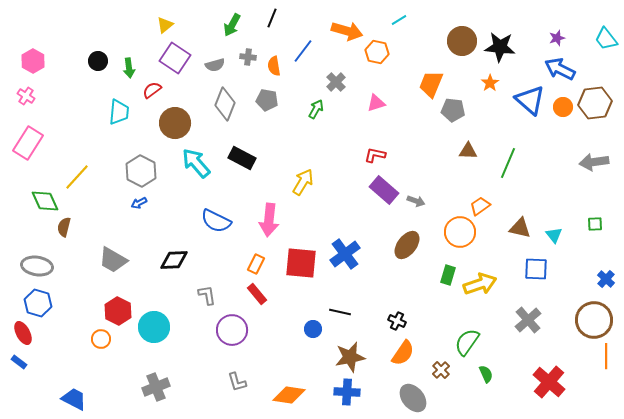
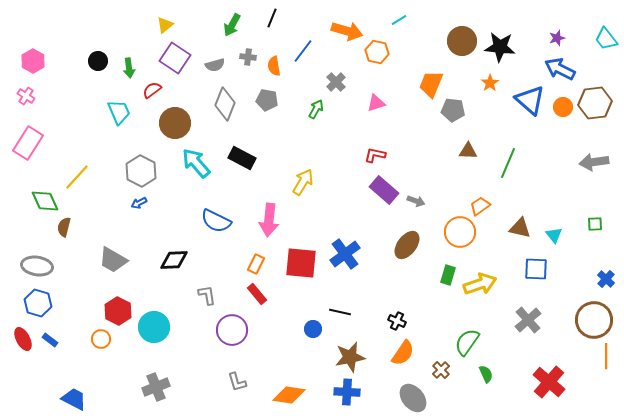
cyan trapezoid at (119, 112): rotated 28 degrees counterclockwise
red ellipse at (23, 333): moved 6 px down
blue rectangle at (19, 362): moved 31 px right, 22 px up
